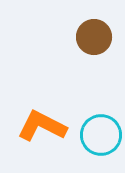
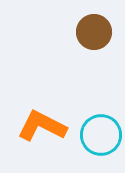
brown circle: moved 5 px up
